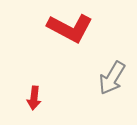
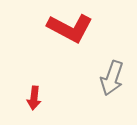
gray arrow: rotated 12 degrees counterclockwise
